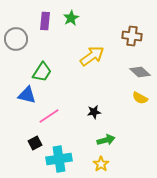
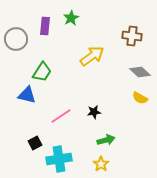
purple rectangle: moved 5 px down
pink line: moved 12 px right
